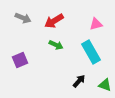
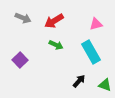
purple square: rotated 21 degrees counterclockwise
